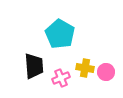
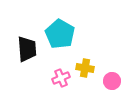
black trapezoid: moved 7 px left, 17 px up
pink circle: moved 6 px right, 9 px down
